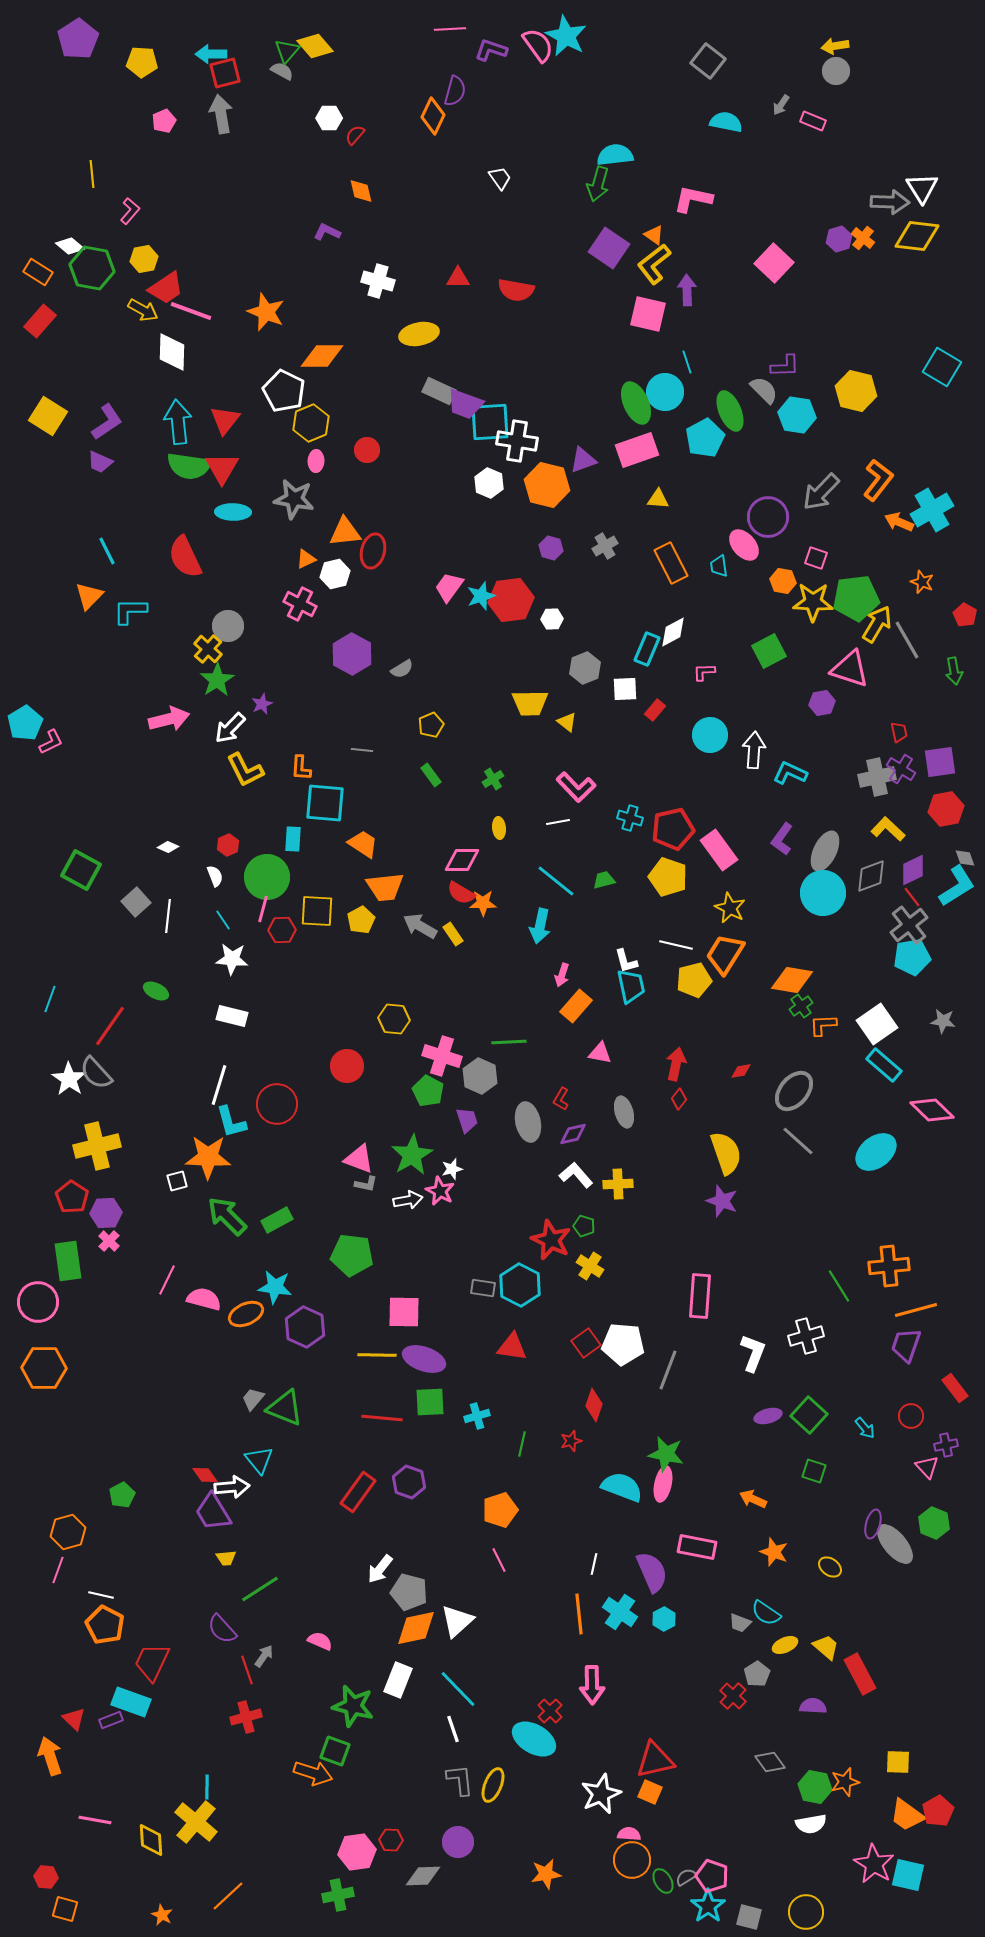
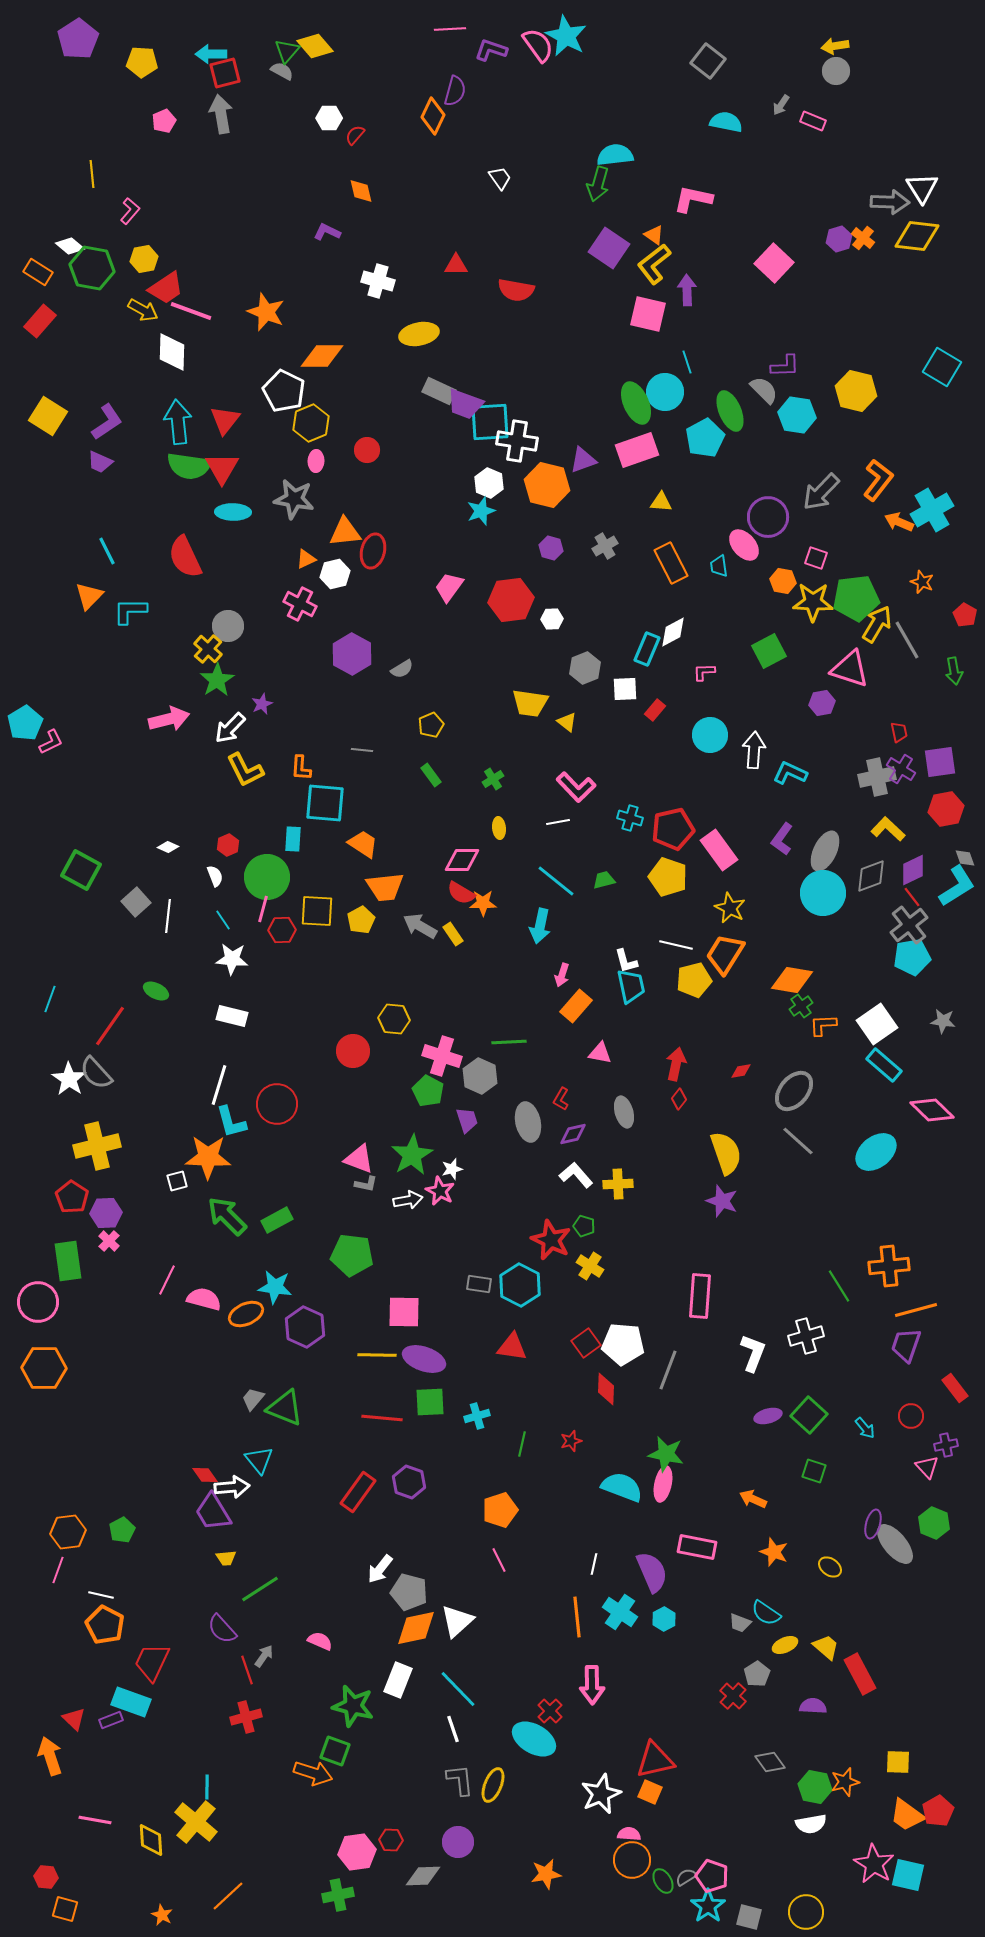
red triangle at (458, 278): moved 2 px left, 13 px up
yellow triangle at (658, 499): moved 3 px right, 3 px down
cyan star at (481, 596): moved 85 px up
yellow trapezoid at (530, 703): rotated 9 degrees clockwise
red circle at (347, 1066): moved 6 px right, 15 px up
gray rectangle at (483, 1288): moved 4 px left, 4 px up
red diamond at (594, 1405): moved 12 px right, 16 px up; rotated 16 degrees counterclockwise
green pentagon at (122, 1495): moved 35 px down
orange hexagon at (68, 1532): rotated 8 degrees clockwise
orange line at (579, 1614): moved 2 px left, 3 px down
